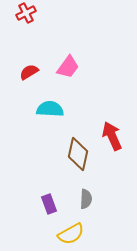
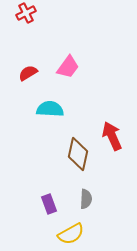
red semicircle: moved 1 px left, 1 px down
